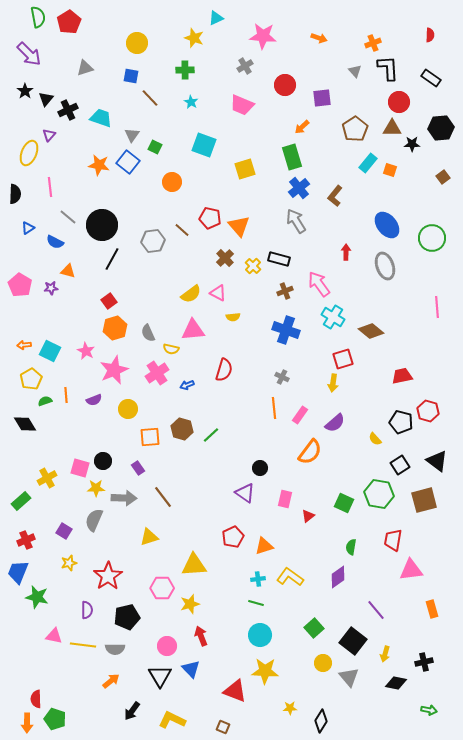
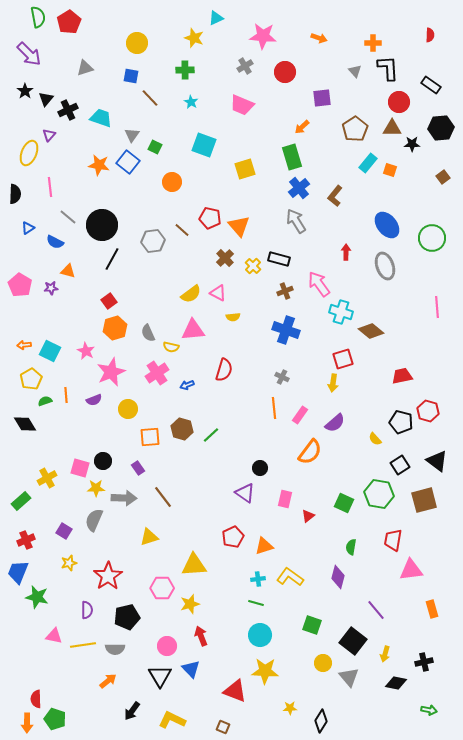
orange cross at (373, 43): rotated 21 degrees clockwise
black rectangle at (431, 78): moved 7 px down
red circle at (285, 85): moved 13 px up
cyan cross at (333, 317): moved 8 px right, 5 px up; rotated 15 degrees counterclockwise
yellow semicircle at (171, 349): moved 2 px up
pink star at (114, 370): moved 3 px left, 2 px down
purple diamond at (338, 577): rotated 40 degrees counterclockwise
green square at (314, 628): moved 2 px left, 3 px up; rotated 30 degrees counterclockwise
yellow line at (83, 645): rotated 15 degrees counterclockwise
orange arrow at (111, 681): moved 3 px left
